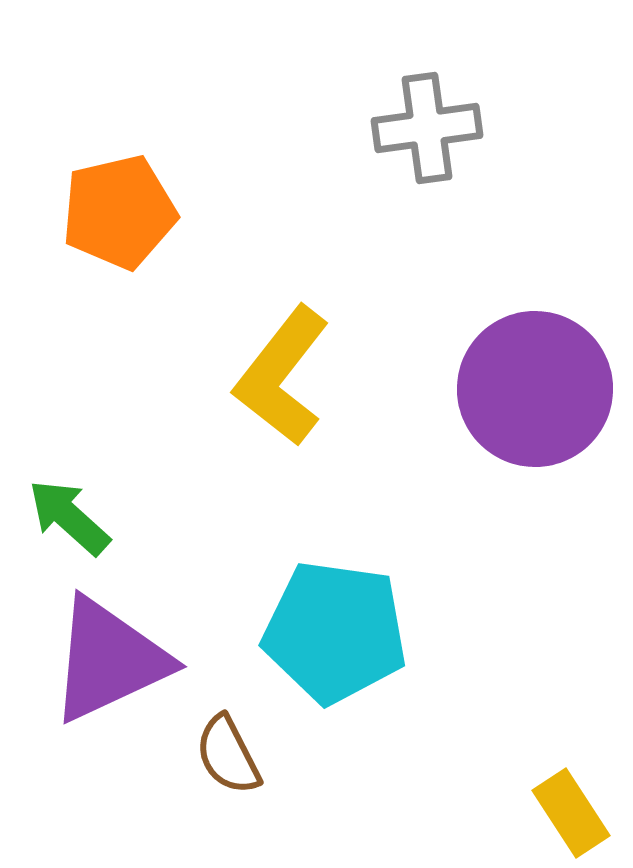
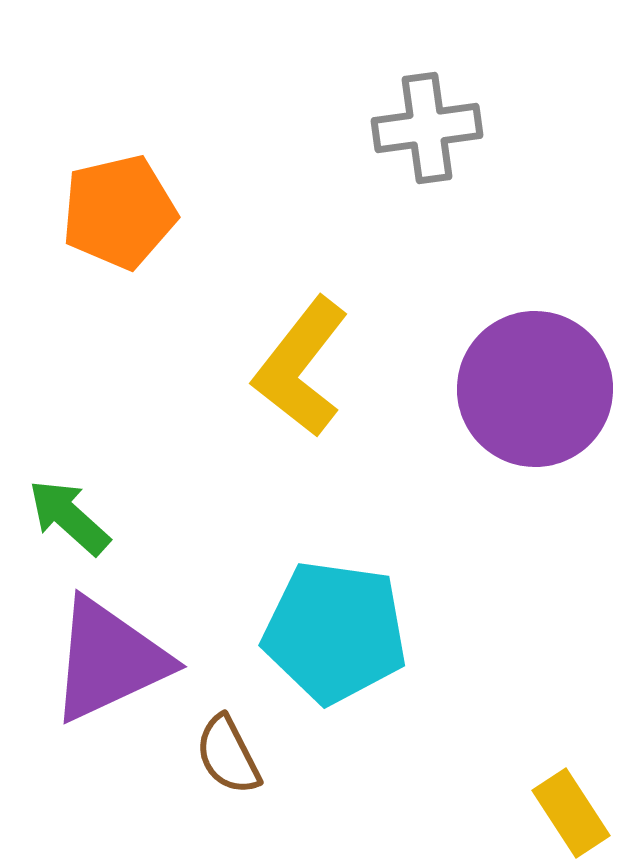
yellow L-shape: moved 19 px right, 9 px up
